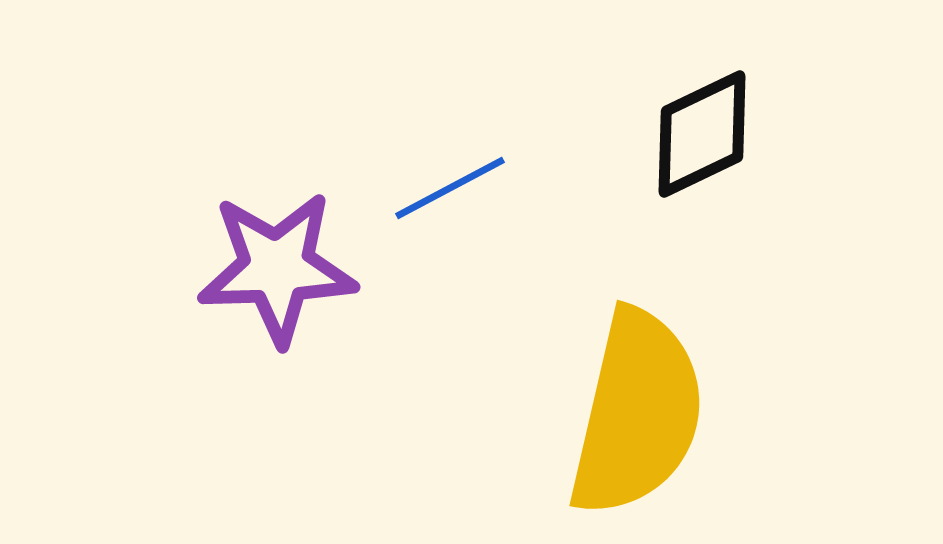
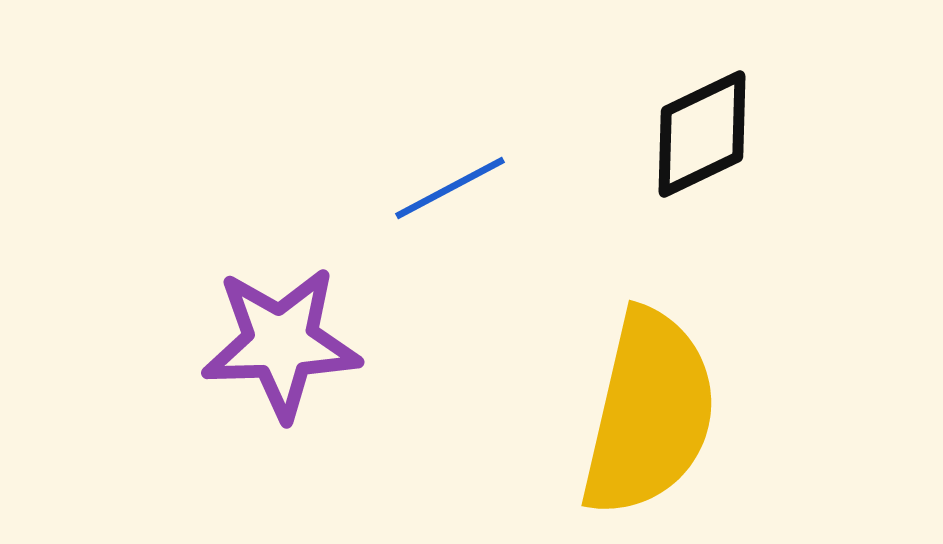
purple star: moved 4 px right, 75 px down
yellow semicircle: moved 12 px right
